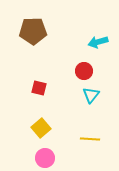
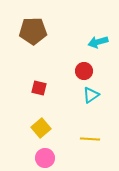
cyan triangle: rotated 18 degrees clockwise
